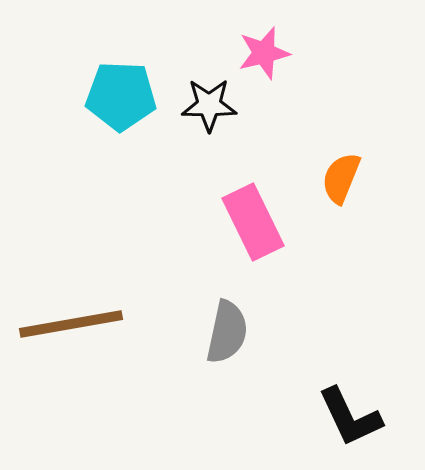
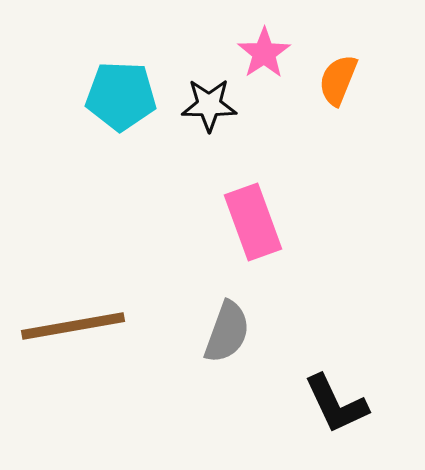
pink star: rotated 20 degrees counterclockwise
orange semicircle: moved 3 px left, 98 px up
pink rectangle: rotated 6 degrees clockwise
brown line: moved 2 px right, 2 px down
gray semicircle: rotated 8 degrees clockwise
black L-shape: moved 14 px left, 13 px up
